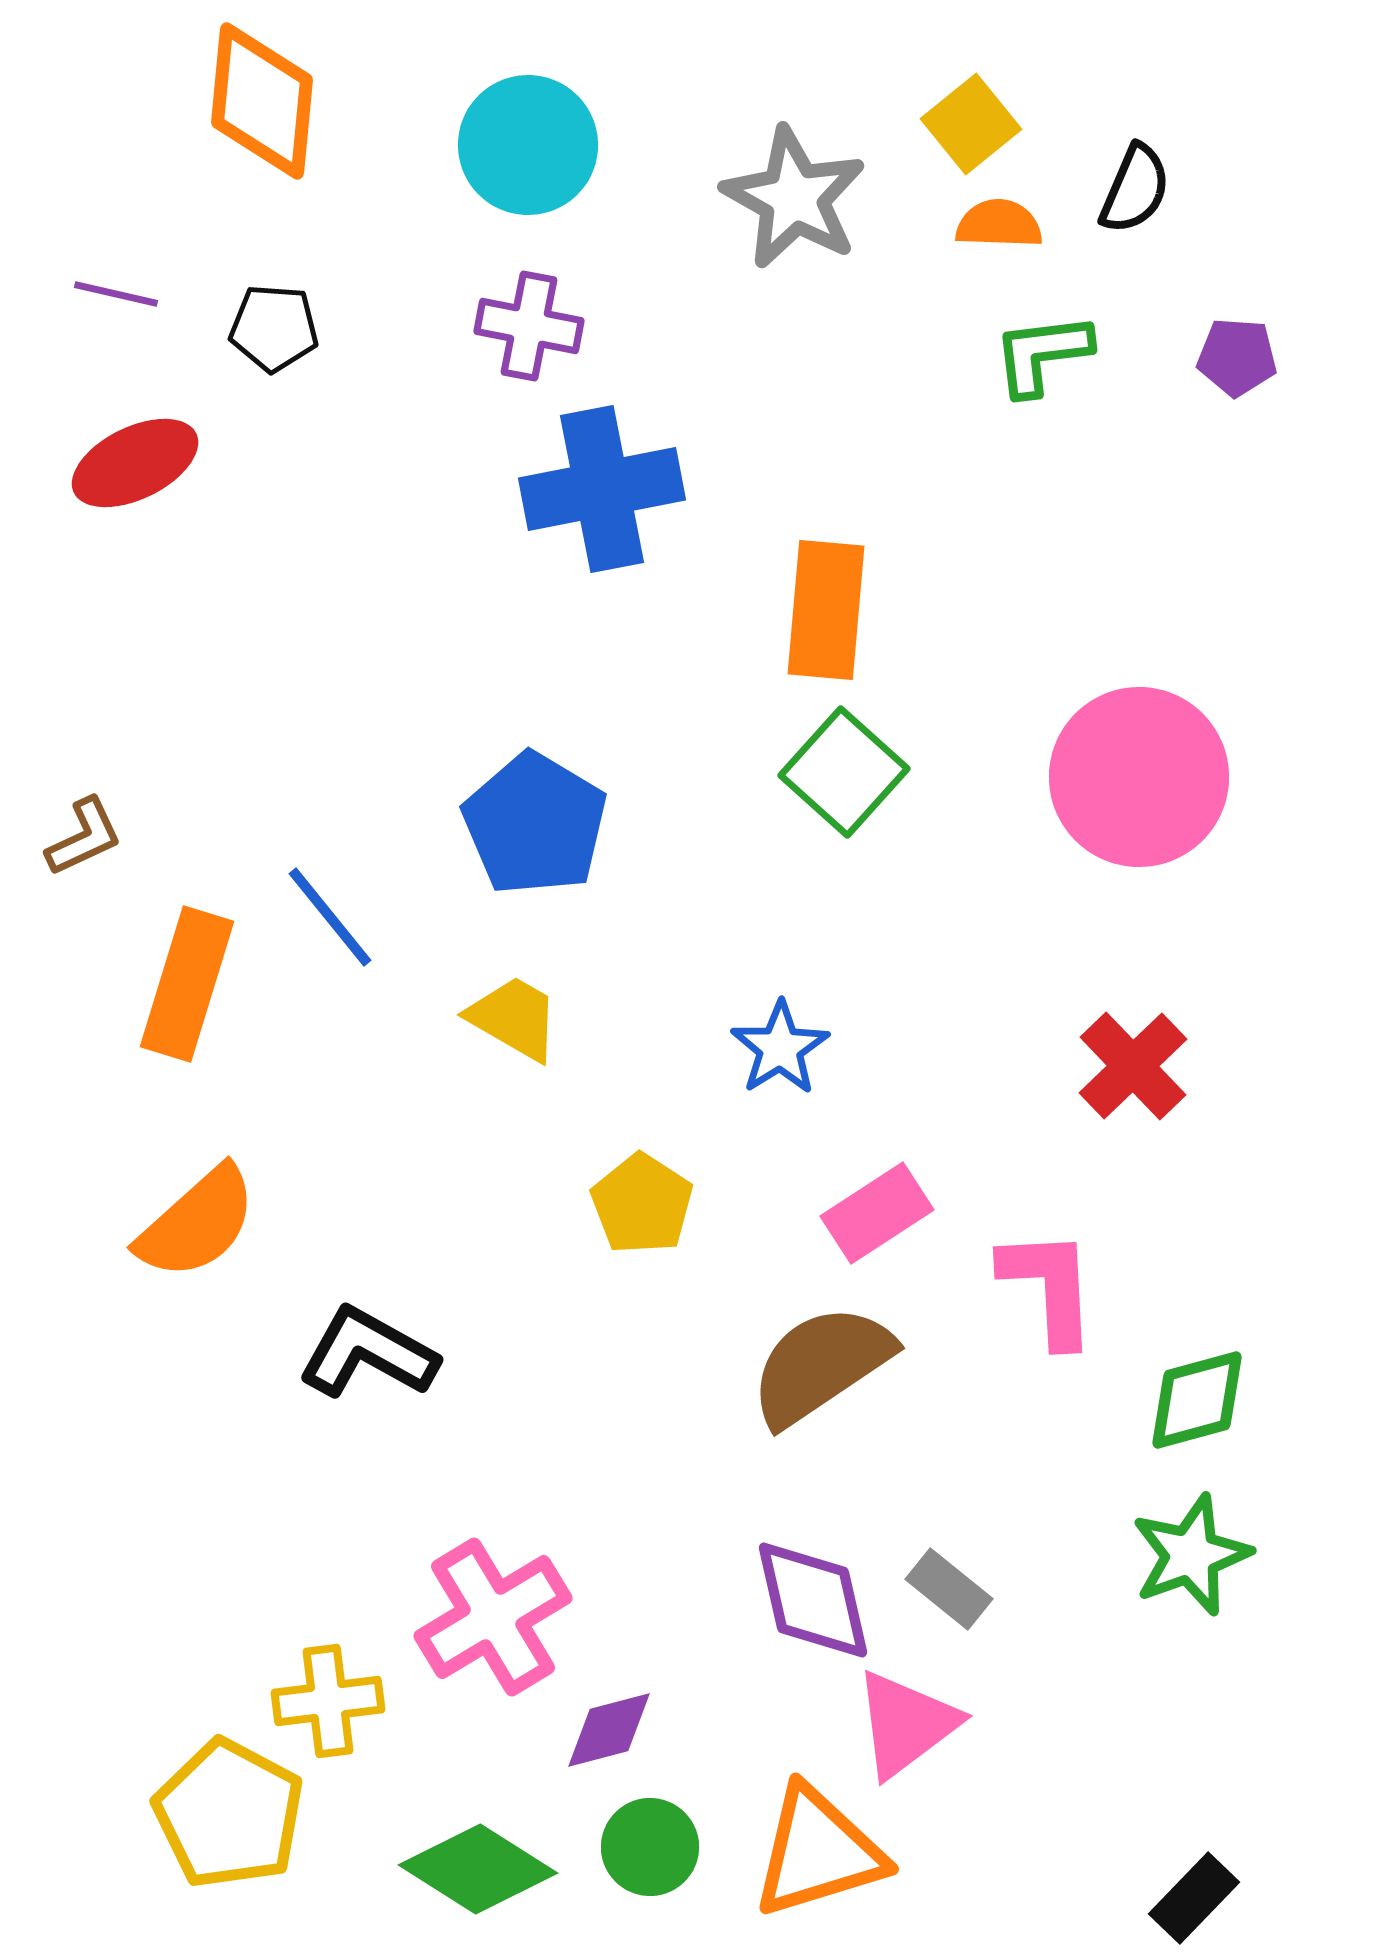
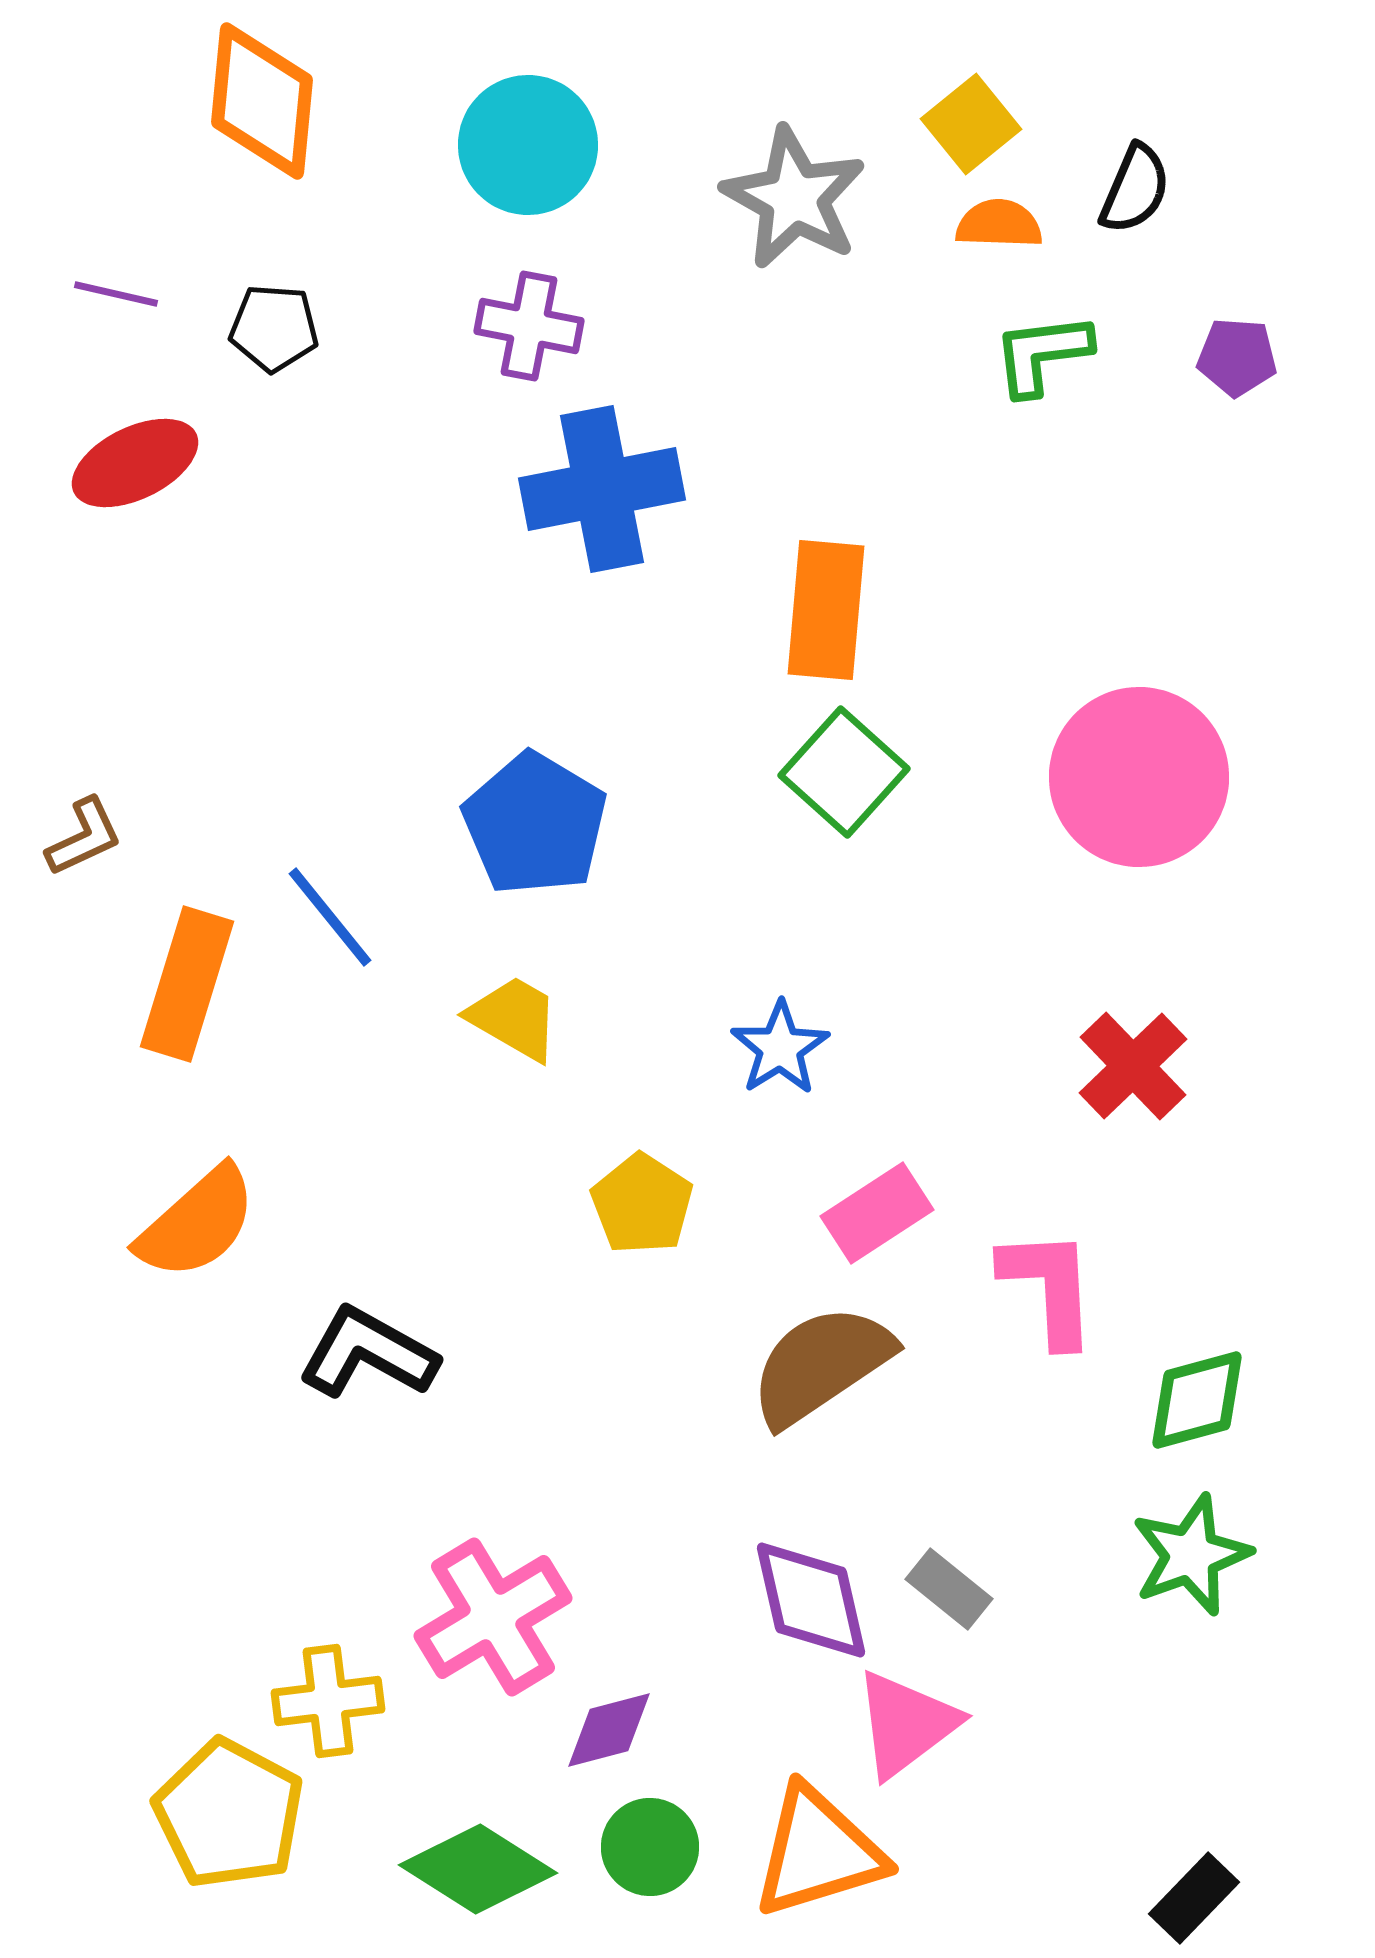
purple diamond at (813, 1600): moved 2 px left
